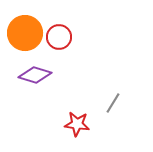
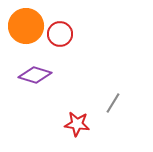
orange circle: moved 1 px right, 7 px up
red circle: moved 1 px right, 3 px up
